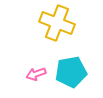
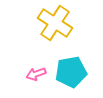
yellow cross: moved 2 px left; rotated 12 degrees clockwise
